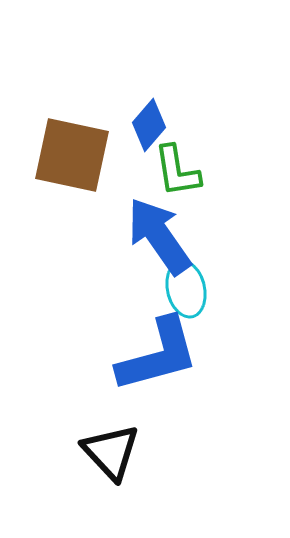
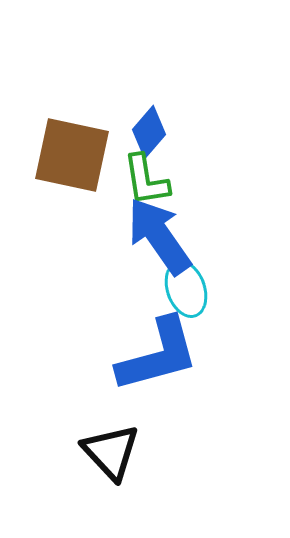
blue diamond: moved 7 px down
green L-shape: moved 31 px left, 9 px down
cyan ellipse: rotated 6 degrees counterclockwise
